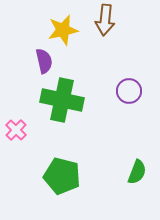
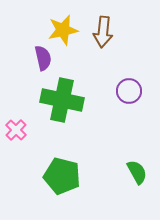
brown arrow: moved 2 px left, 12 px down
purple semicircle: moved 1 px left, 3 px up
green semicircle: rotated 50 degrees counterclockwise
